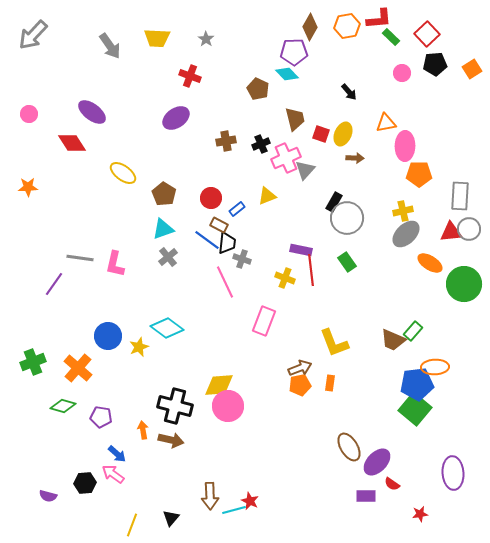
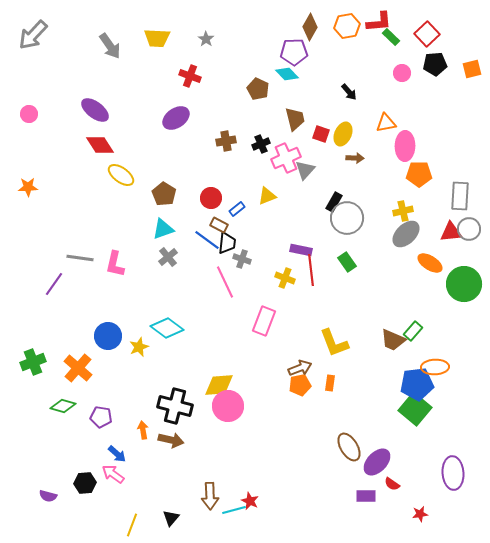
red L-shape at (379, 19): moved 3 px down
orange square at (472, 69): rotated 18 degrees clockwise
purple ellipse at (92, 112): moved 3 px right, 2 px up
red diamond at (72, 143): moved 28 px right, 2 px down
yellow ellipse at (123, 173): moved 2 px left, 2 px down
